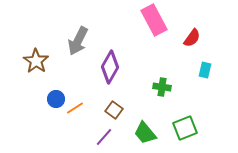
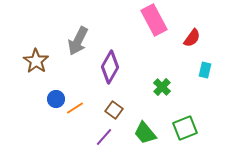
green cross: rotated 36 degrees clockwise
